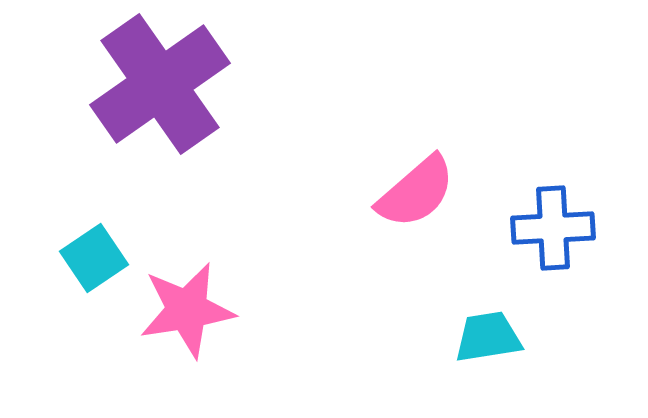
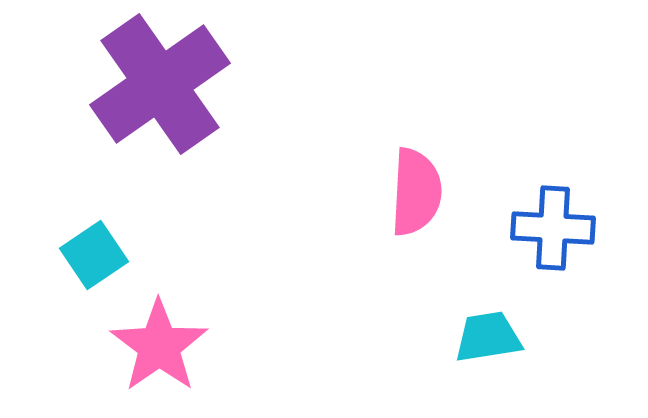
pink semicircle: rotated 46 degrees counterclockwise
blue cross: rotated 6 degrees clockwise
cyan square: moved 3 px up
pink star: moved 28 px left, 36 px down; rotated 26 degrees counterclockwise
